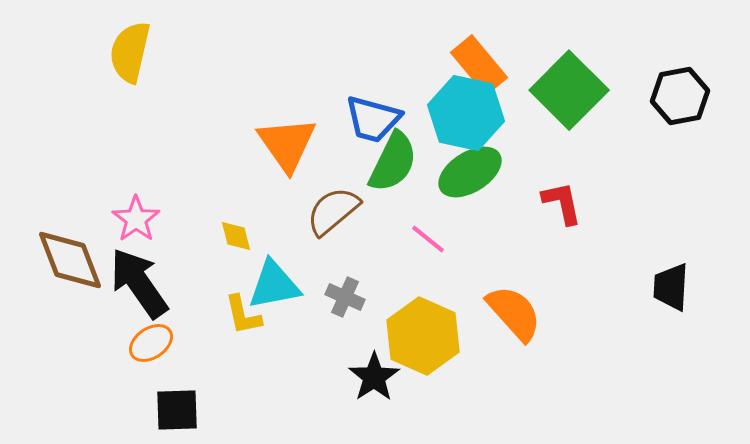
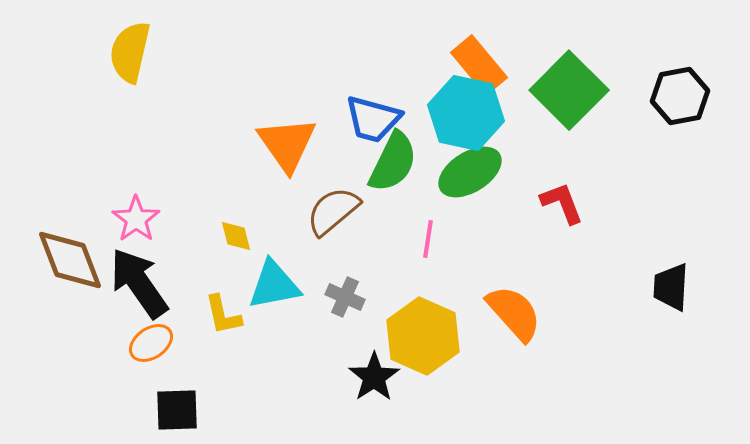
red L-shape: rotated 9 degrees counterclockwise
pink line: rotated 60 degrees clockwise
yellow L-shape: moved 20 px left
